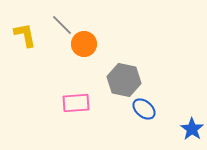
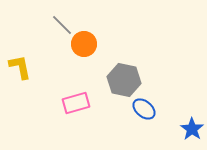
yellow L-shape: moved 5 px left, 32 px down
pink rectangle: rotated 12 degrees counterclockwise
